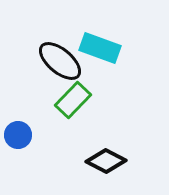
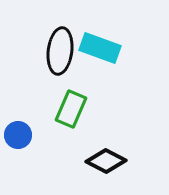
black ellipse: moved 10 px up; rotated 57 degrees clockwise
green rectangle: moved 2 px left, 9 px down; rotated 21 degrees counterclockwise
